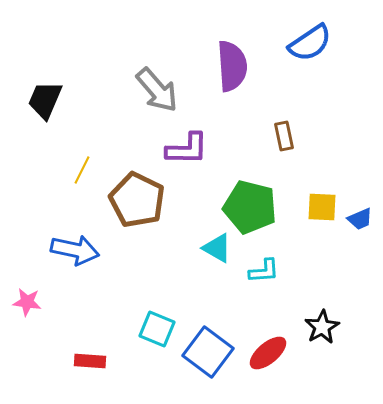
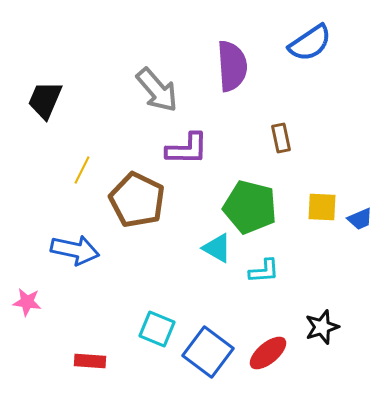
brown rectangle: moved 3 px left, 2 px down
black star: rotated 12 degrees clockwise
